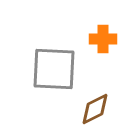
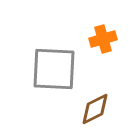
orange cross: rotated 16 degrees counterclockwise
